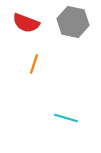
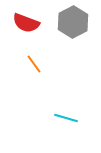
gray hexagon: rotated 20 degrees clockwise
orange line: rotated 54 degrees counterclockwise
